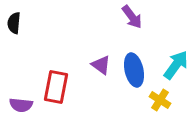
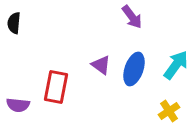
blue ellipse: moved 1 px up; rotated 32 degrees clockwise
yellow cross: moved 9 px right, 11 px down; rotated 25 degrees clockwise
purple semicircle: moved 3 px left
